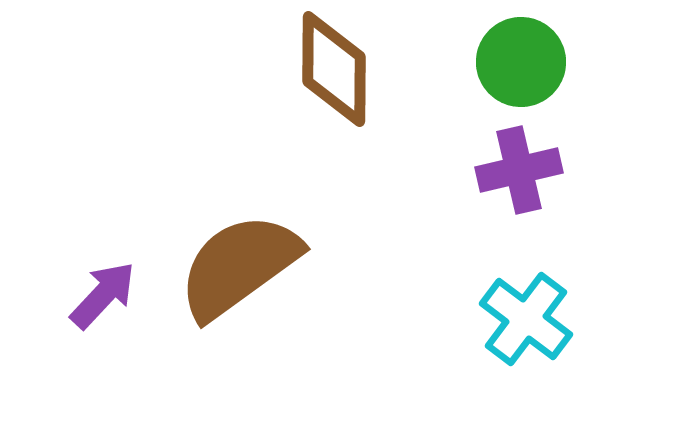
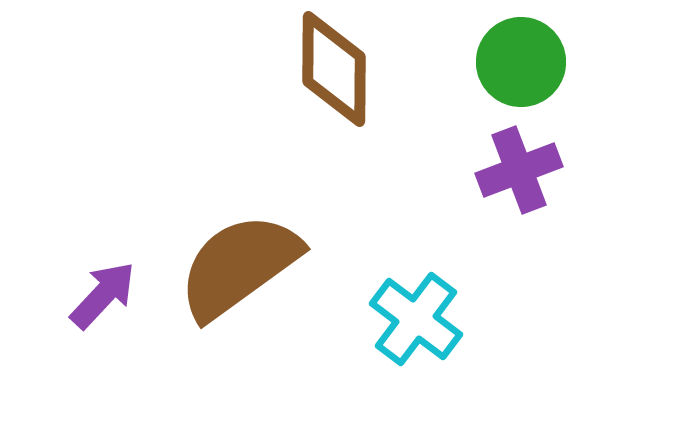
purple cross: rotated 8 degrees counterclockwise
cyan cross: moved 110 px left
